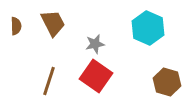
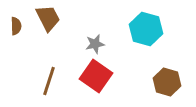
brown trapezoid: moved 5 px left, 5 px up
cyan hexagon: moved 2 px left, 1 px down; rotated 8 degrees counterclockwise
